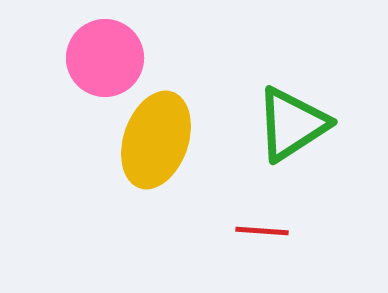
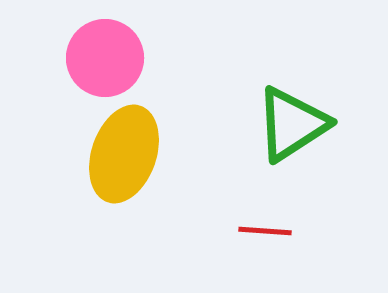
yellow ellipse: moved 32 px left, 14 px down
red line: moved 3 px right
